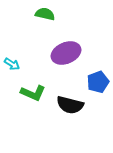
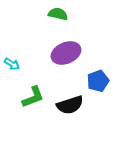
green semicircle: moved 13 px right
blue pentagon: moved 1 px up
green L-shape: moved 4 px down; rotated 45 degrees counterclockwise
black semicircle: rotated 32 degrees counterclockwise
